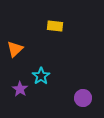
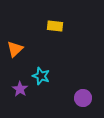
cyan star: rotated 18 degrees counterclockwise
